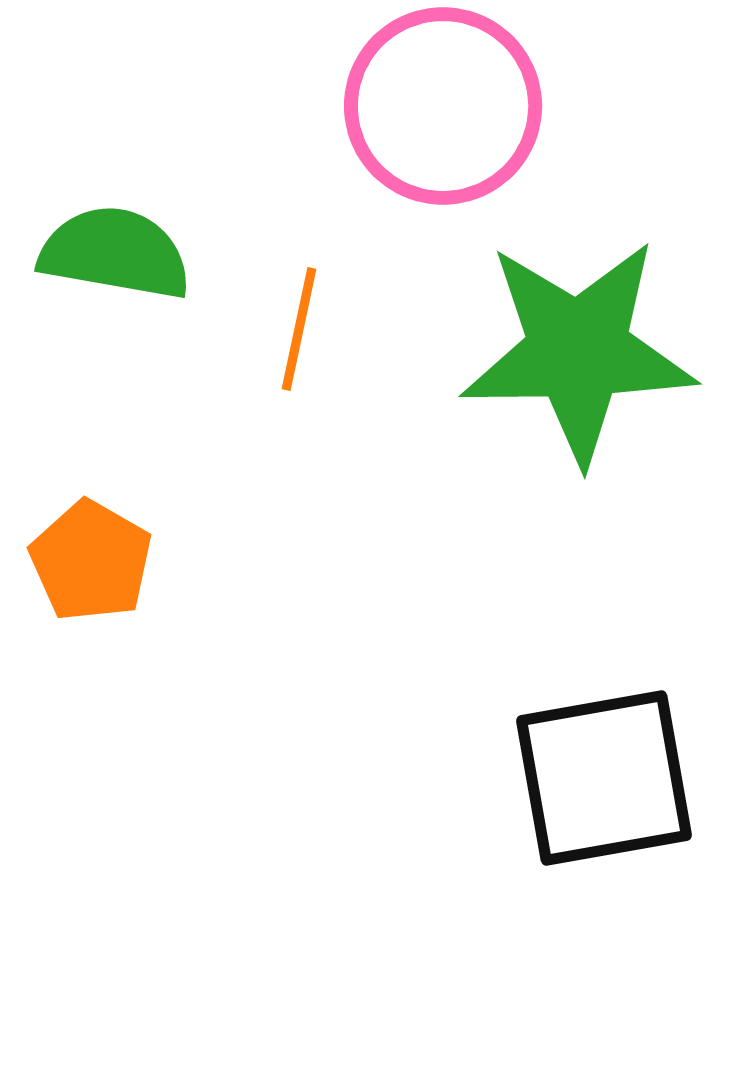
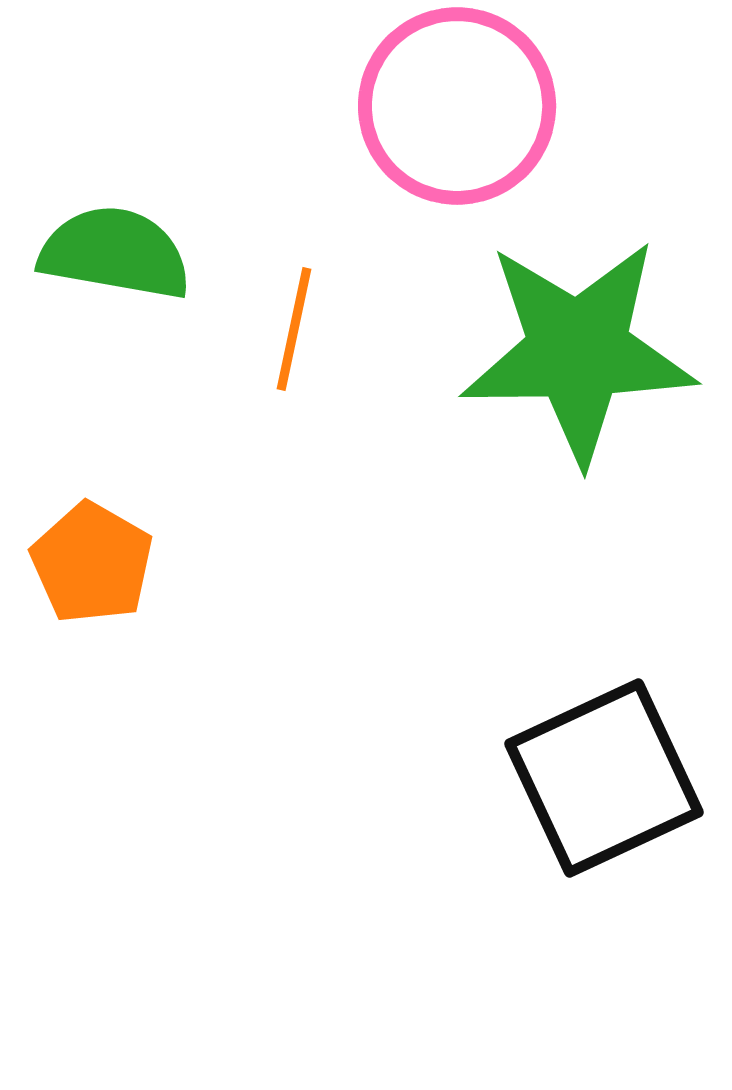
pink circle: moved 14 px right
orange line: moved 5 px left
orange pentagon: moved 1 px right, 2 px down
black square: rotated 15 degrees counterclockwise
